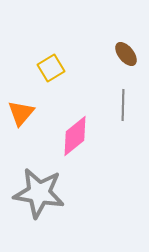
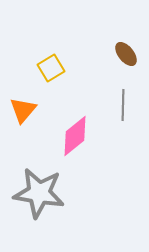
orange triangle: moved 2 px right, 3 px up
